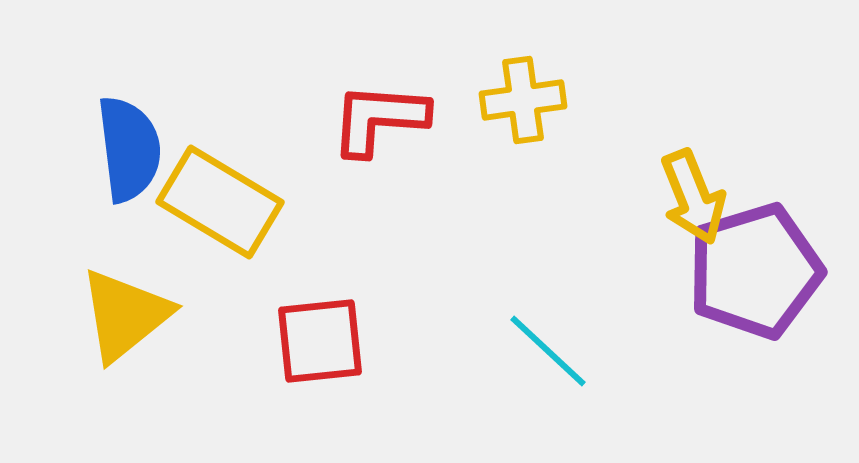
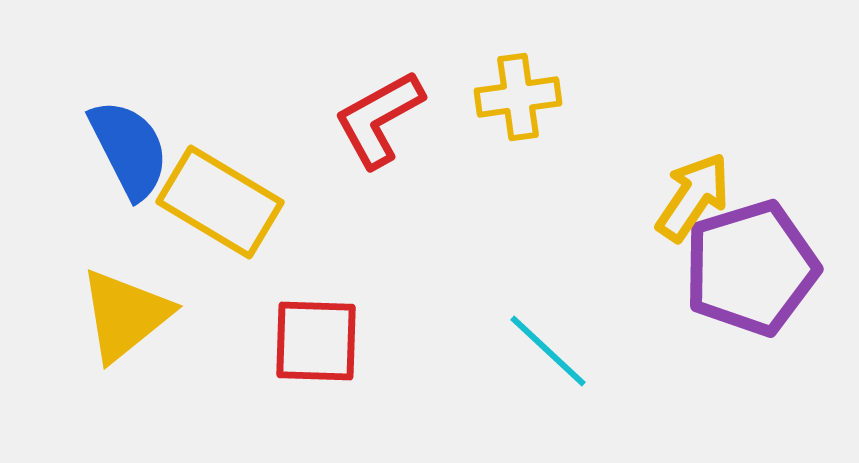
yellow cross: moved 5 px left, 3 px up
red L-shape: rotated 33 degrees counterclockwise
blue semicircle: rotated 20 degrees counterclockwise
yellow arrow: rotated 124 degrees counterclockwise
purple pentagon: moved 4 px left, 3 px up
red square: moved 4 px left; rotated 8 degrees clockwise
